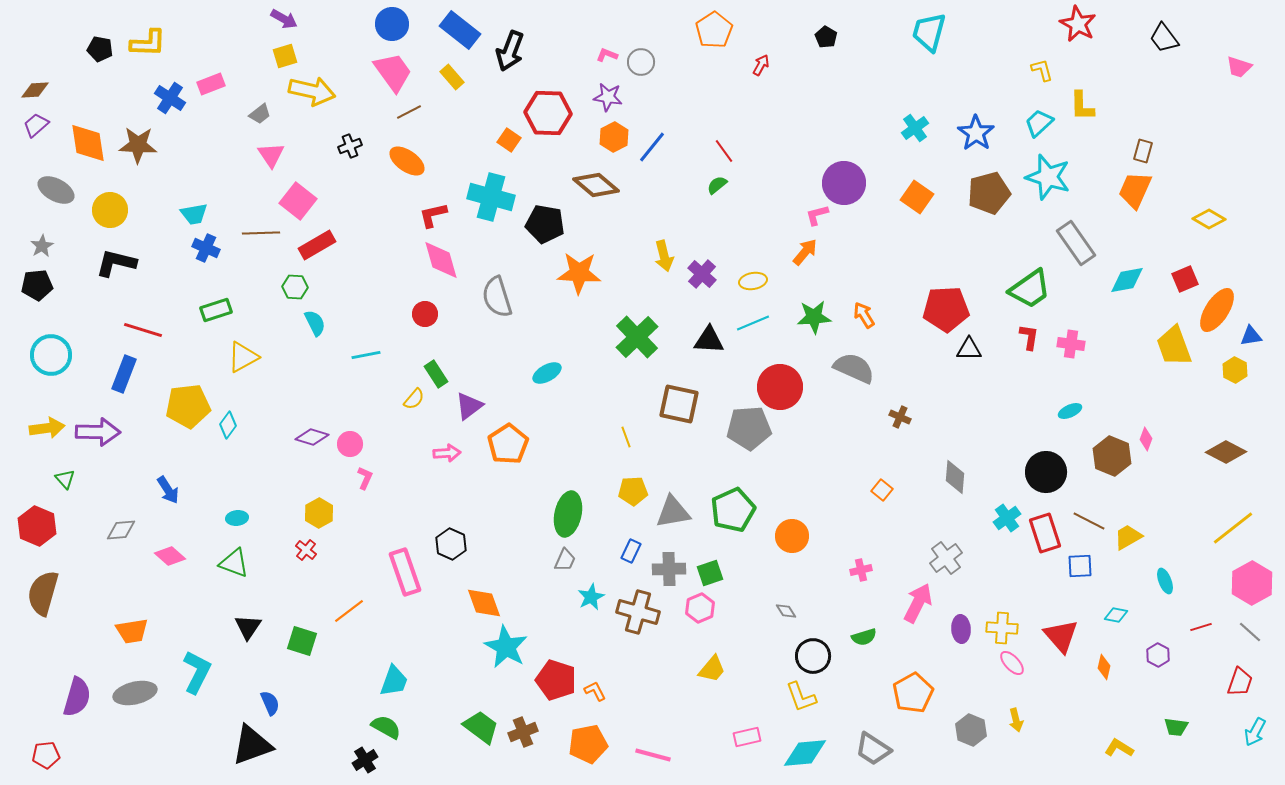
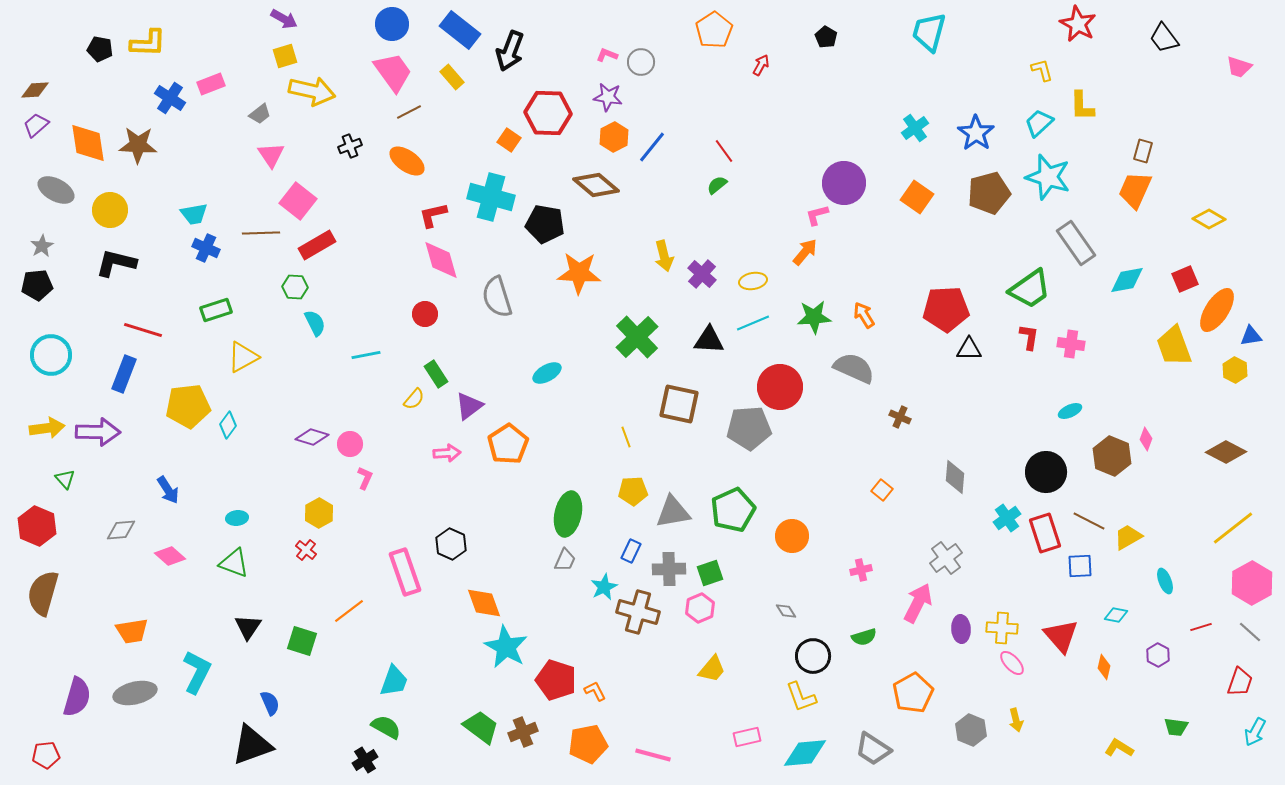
cyan star at (591, 597): moved 13 px right, 10 px up
